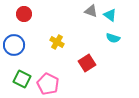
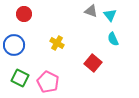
cyan triangle: rotated 16 degrees clockwise
cyan semicircle: moved 1 px down; rotated 48 degrees clockwise
yellow cross: moved 1 px down
red square: moved 6 px right; rotated 18 degrees counterclockwise
green square: moved 2 px left, 1 px up
pink pentagon: moved 2 px up
